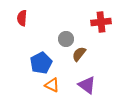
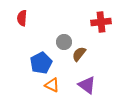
gray circle: moved 2 px left, 3 px down
